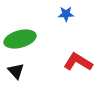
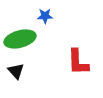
blue star: moved 21 px left, 2 px down
red L-shape: rotated 124 degrees counterclockwise
